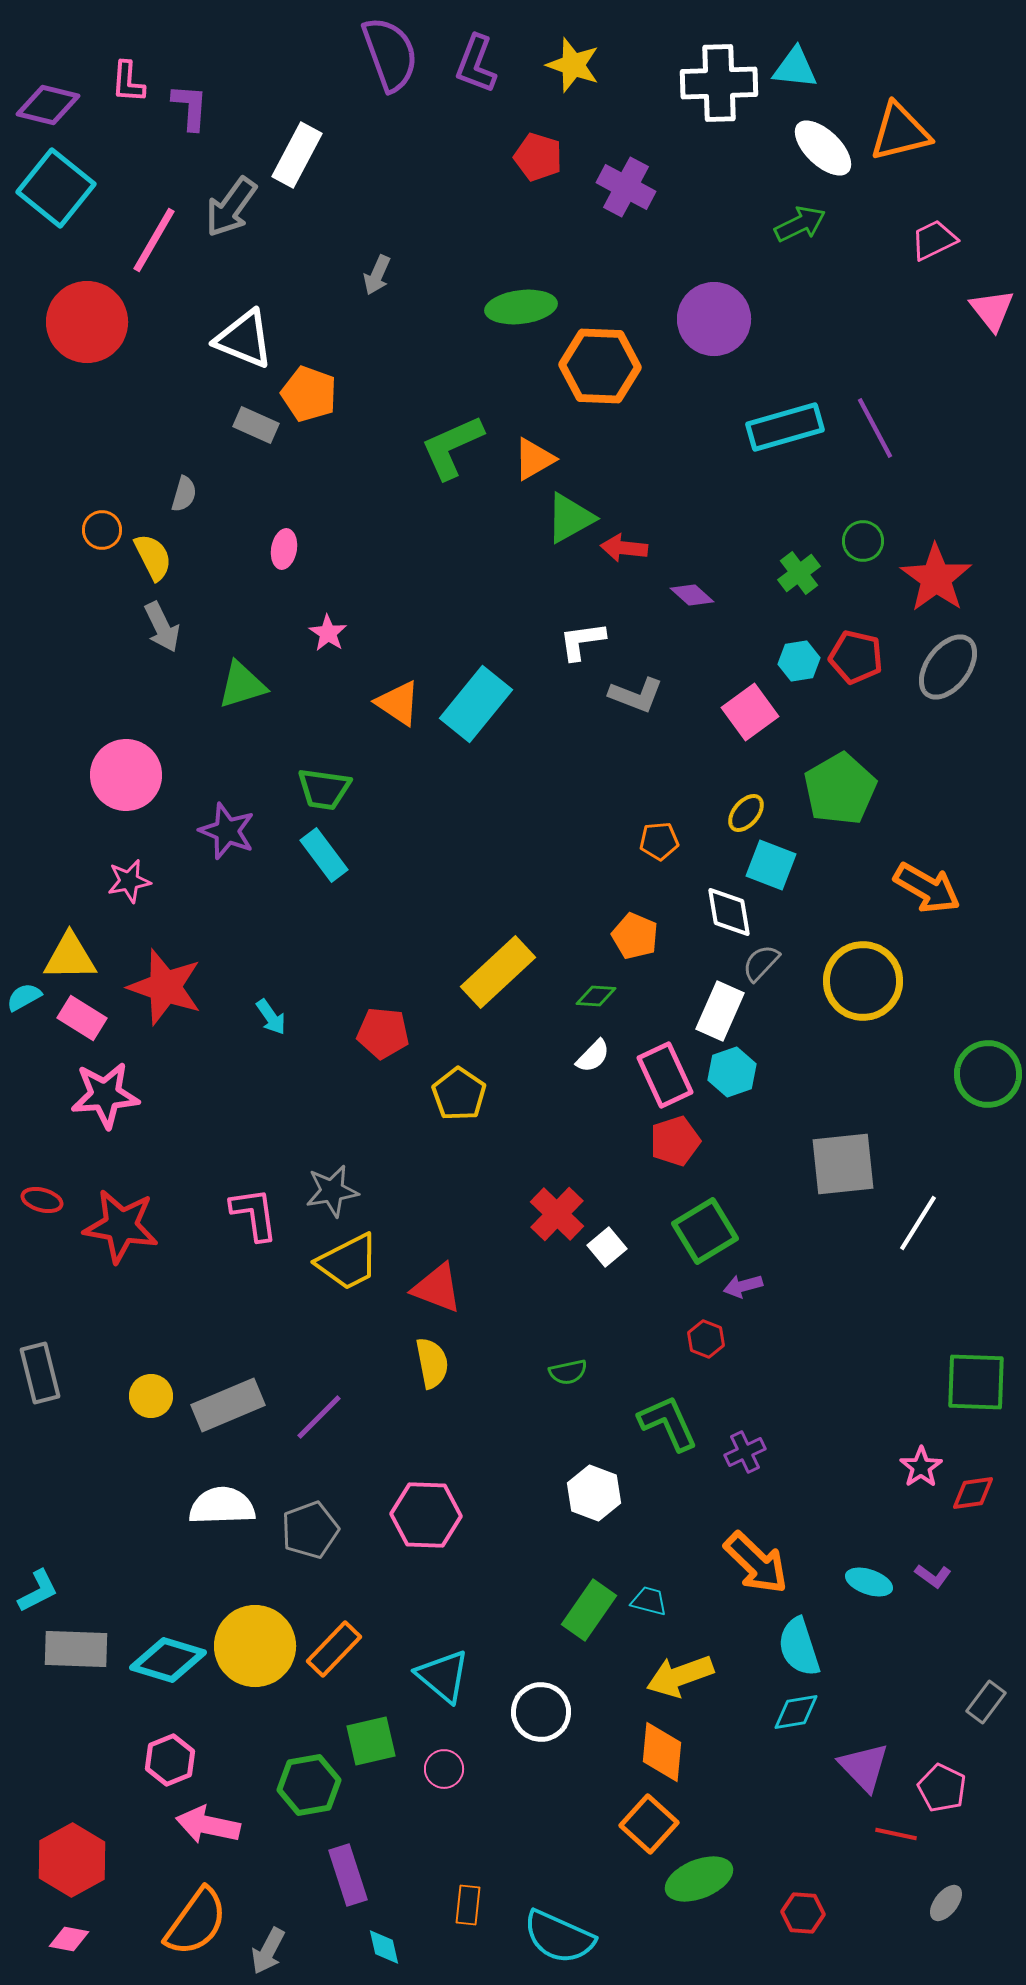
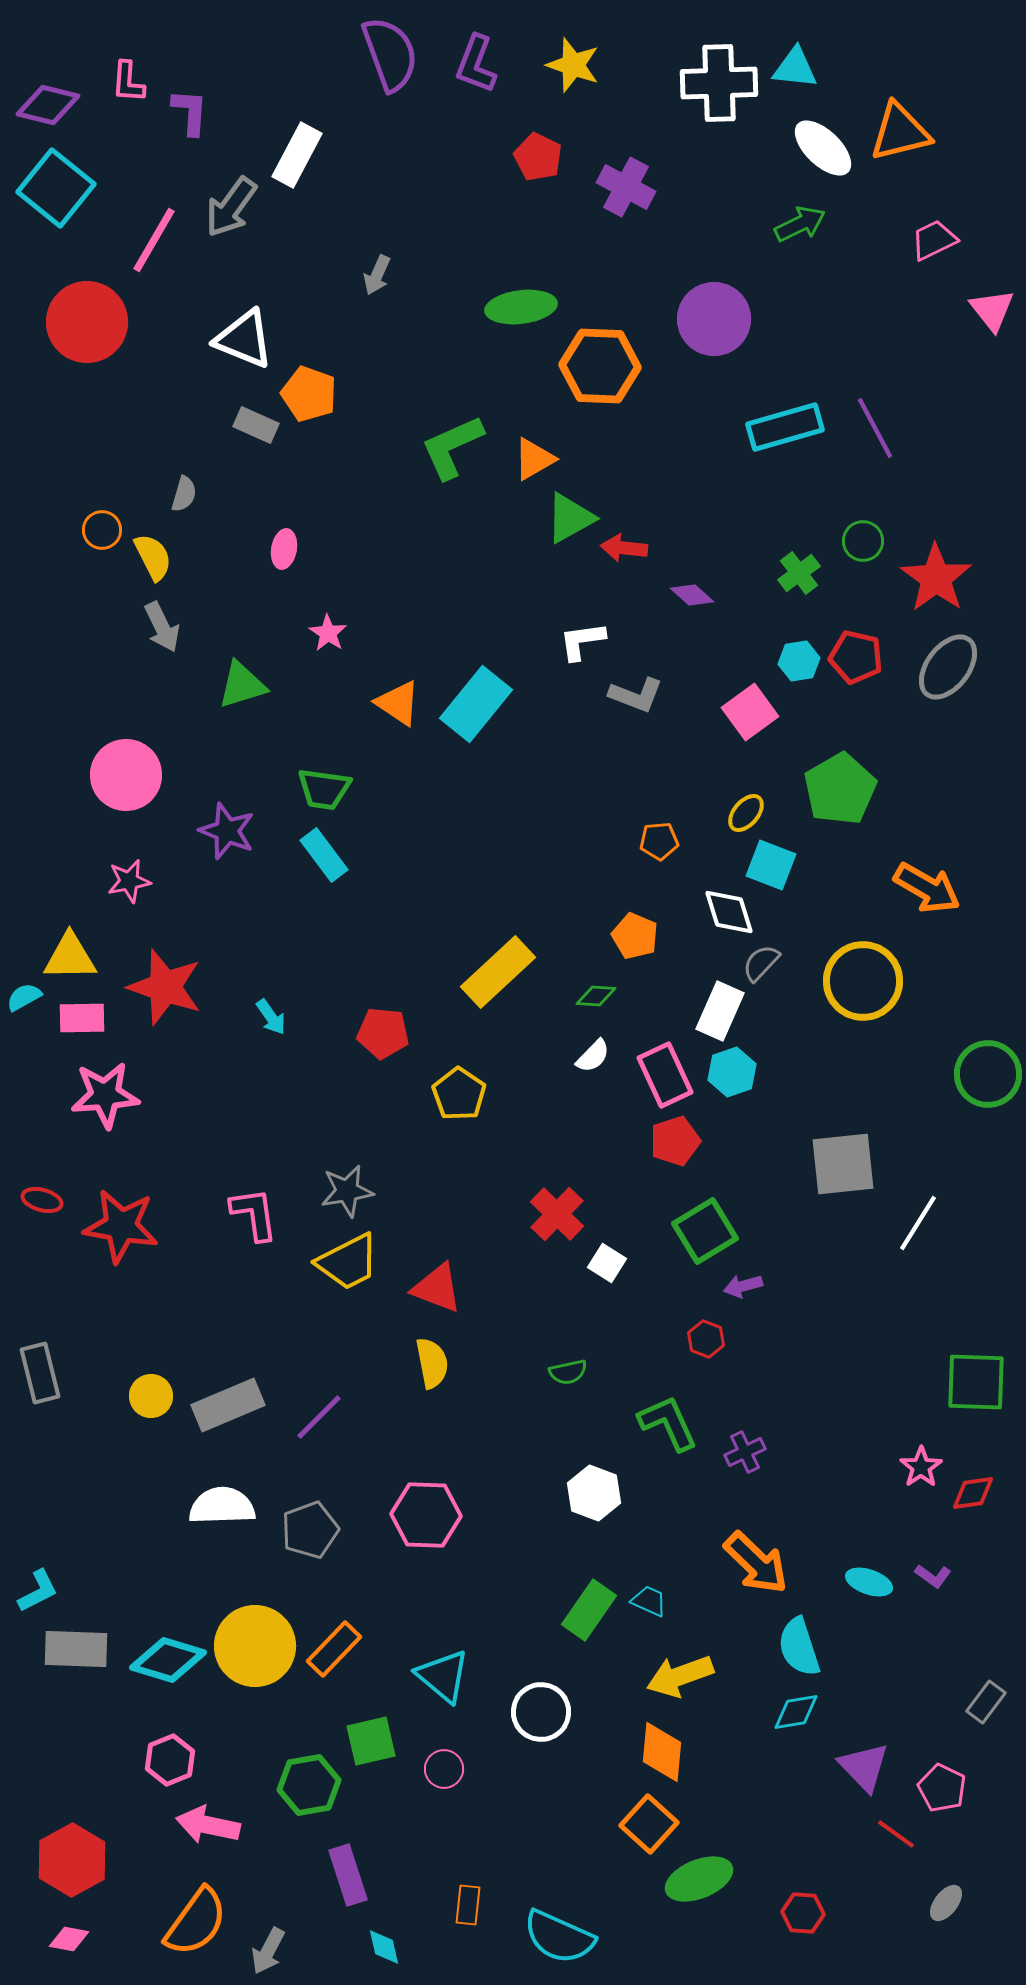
purple L-shape at (190, 107): moved 5 px down
red pentagon at (538, 157): rotated 9 degrees clockwise
white diamond at (729, 912): rotated 8 degrees counterclockwise
pink rectangle at (82, 1018): rotated 33 degrees counterclockwise
gray star at (332, 1191): moved 15 px right
white square at (607, 1247): moved 16 px down; rotated 18 degrees counterclockwise
cyan trapezoid at (649, 1601): rotated 9 degrees clockwise
red line at (896, 1834): rotated 24 degrees clockwise
